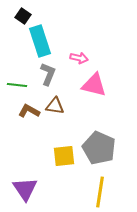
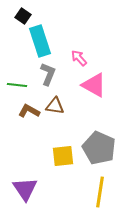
pink arrow: rotated 144 degrees counterclockwise
pink triangle: rotated 16 degrees clockwise
yellow square: moved 1 px left
